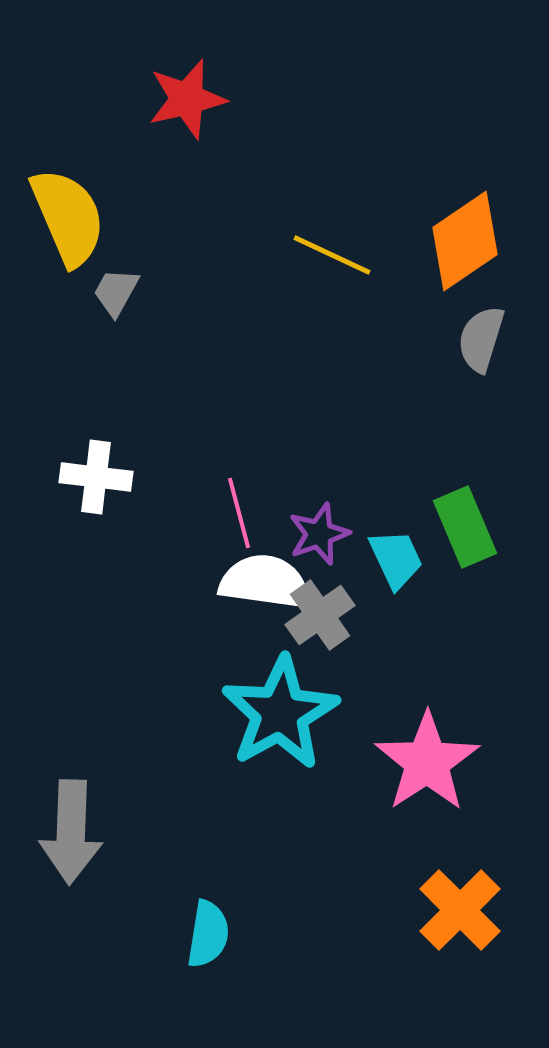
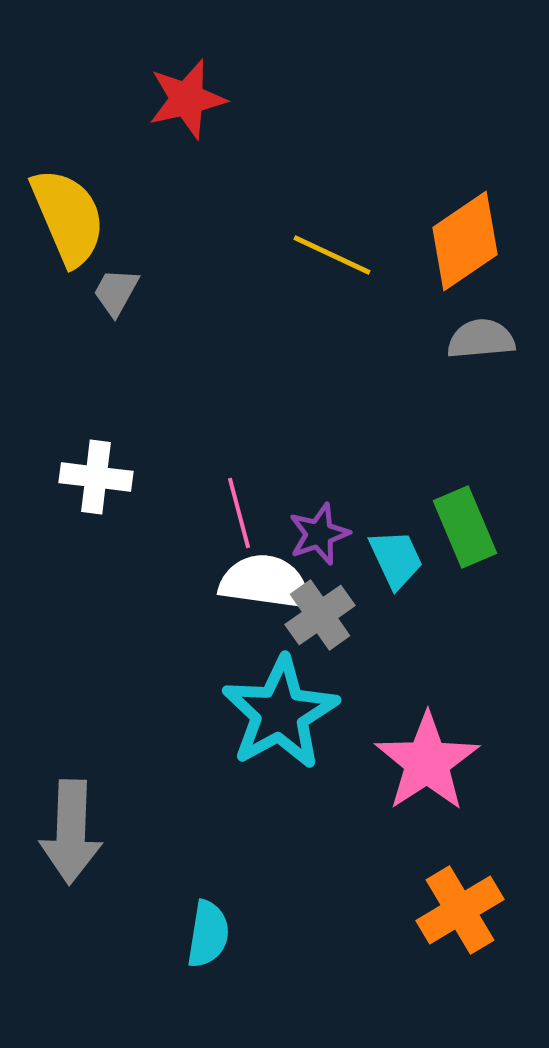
gray semicircle: rotated 68 degrees clockwise
orange cross: rotated 14 degrees clockwise
